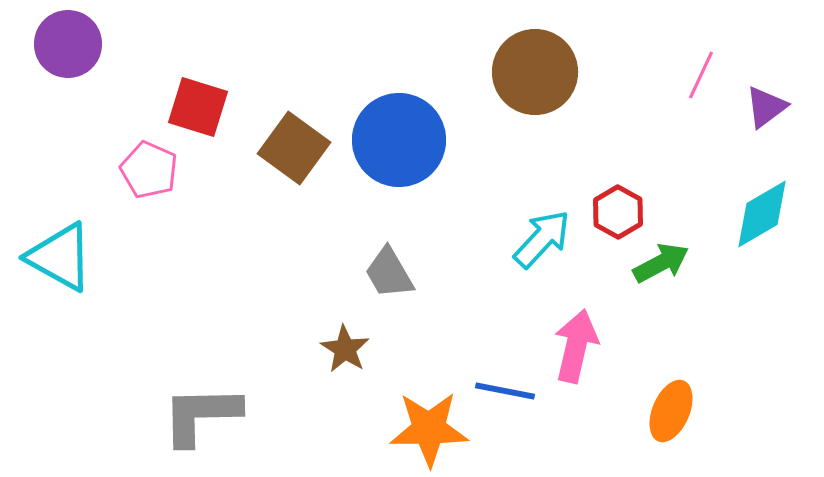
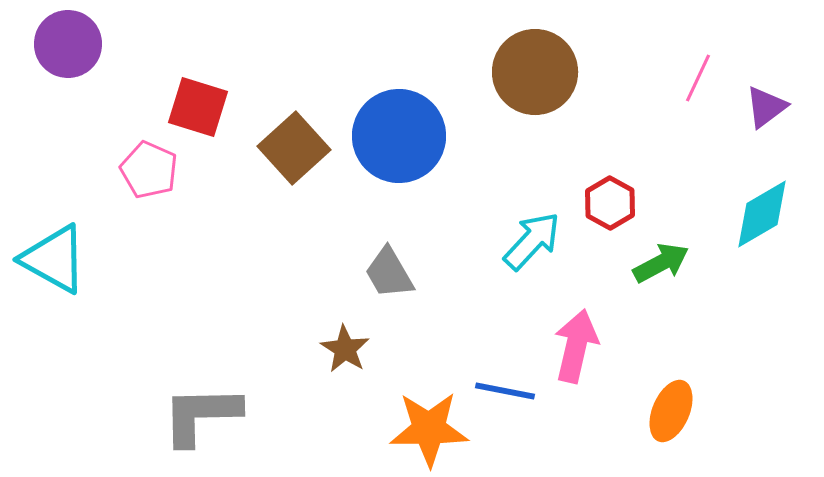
pink line: moved 3 px left, 3 px down
blue circle: moved 4 px up
brown square: rotated 12 degrees clockwise
red hexagon: moved 8 px left, 9 px up
cyan arrow: moved 10 px left, 2 px down
cyan triangle: moved 6 px left, 2 px down
